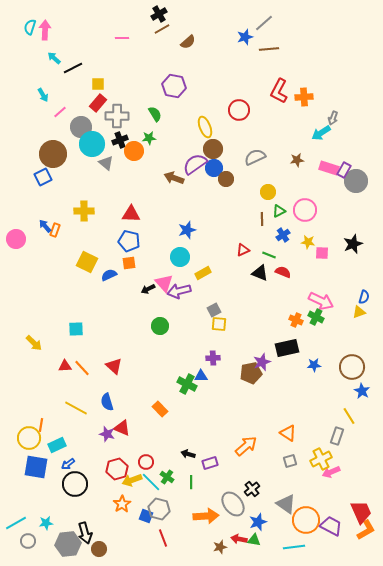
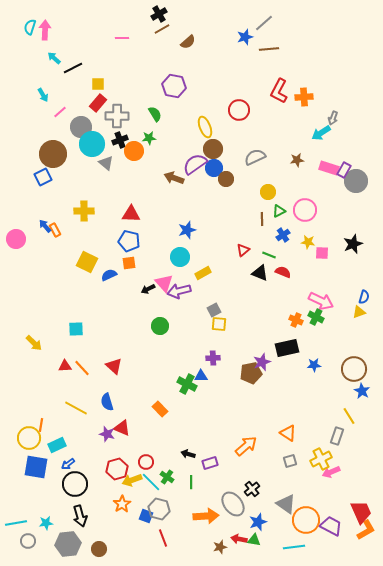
orange rectangle at (55, 230): rotated 48 degrees counterclockwise
red triangle at (243, 250): rotated 16 degrees counterclockwise
brown circle at (352, 367): moved 2 px right, 2 px down
cyan line at (16, 523): rotated 20 degrees clockwise
black arrow at (85, 533): moved 5 px left, 17 px up
